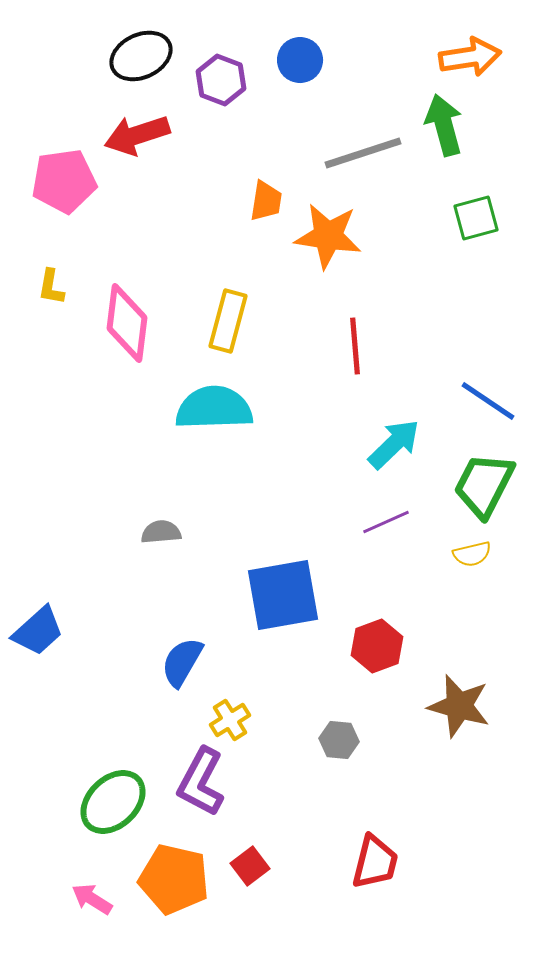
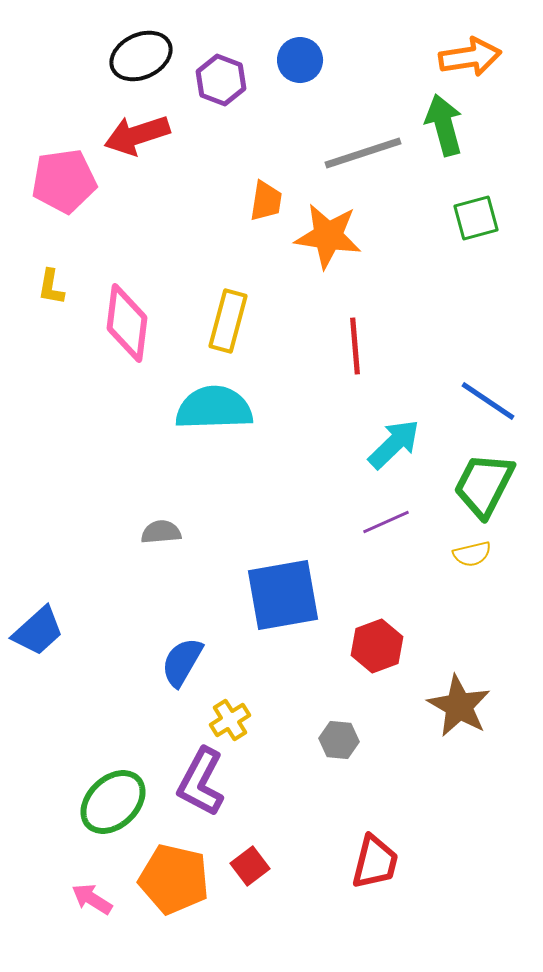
brown star: rotated 14 degrees clockwise
